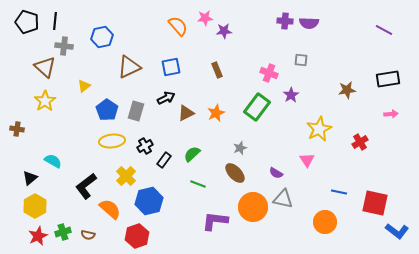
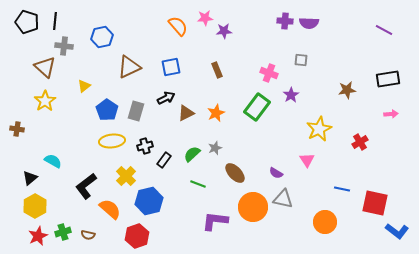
black cross at (145, 146): rotated 14 degrees clockwise
gray star at (240, 148): moved 25 px left
blue line at (339, 192): moved 3 px right, 3 px up
